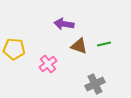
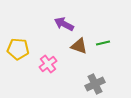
purple arrow: rotated 18 degrees clockwise
green line: moved 1 px left, 1 px up
yellow pentagon: moved 4 px right
